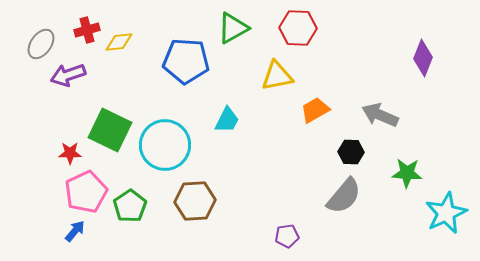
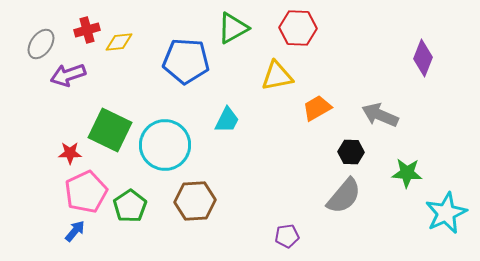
orange trapezoid: moved 2 px right, 2 px up
